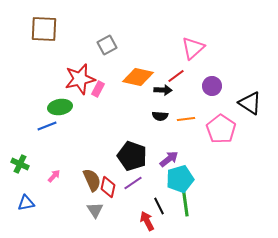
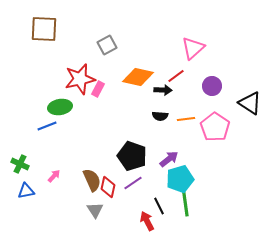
pink pentagon: moved 6 px left, 2 px up
blue triangle: moved 12 px up
